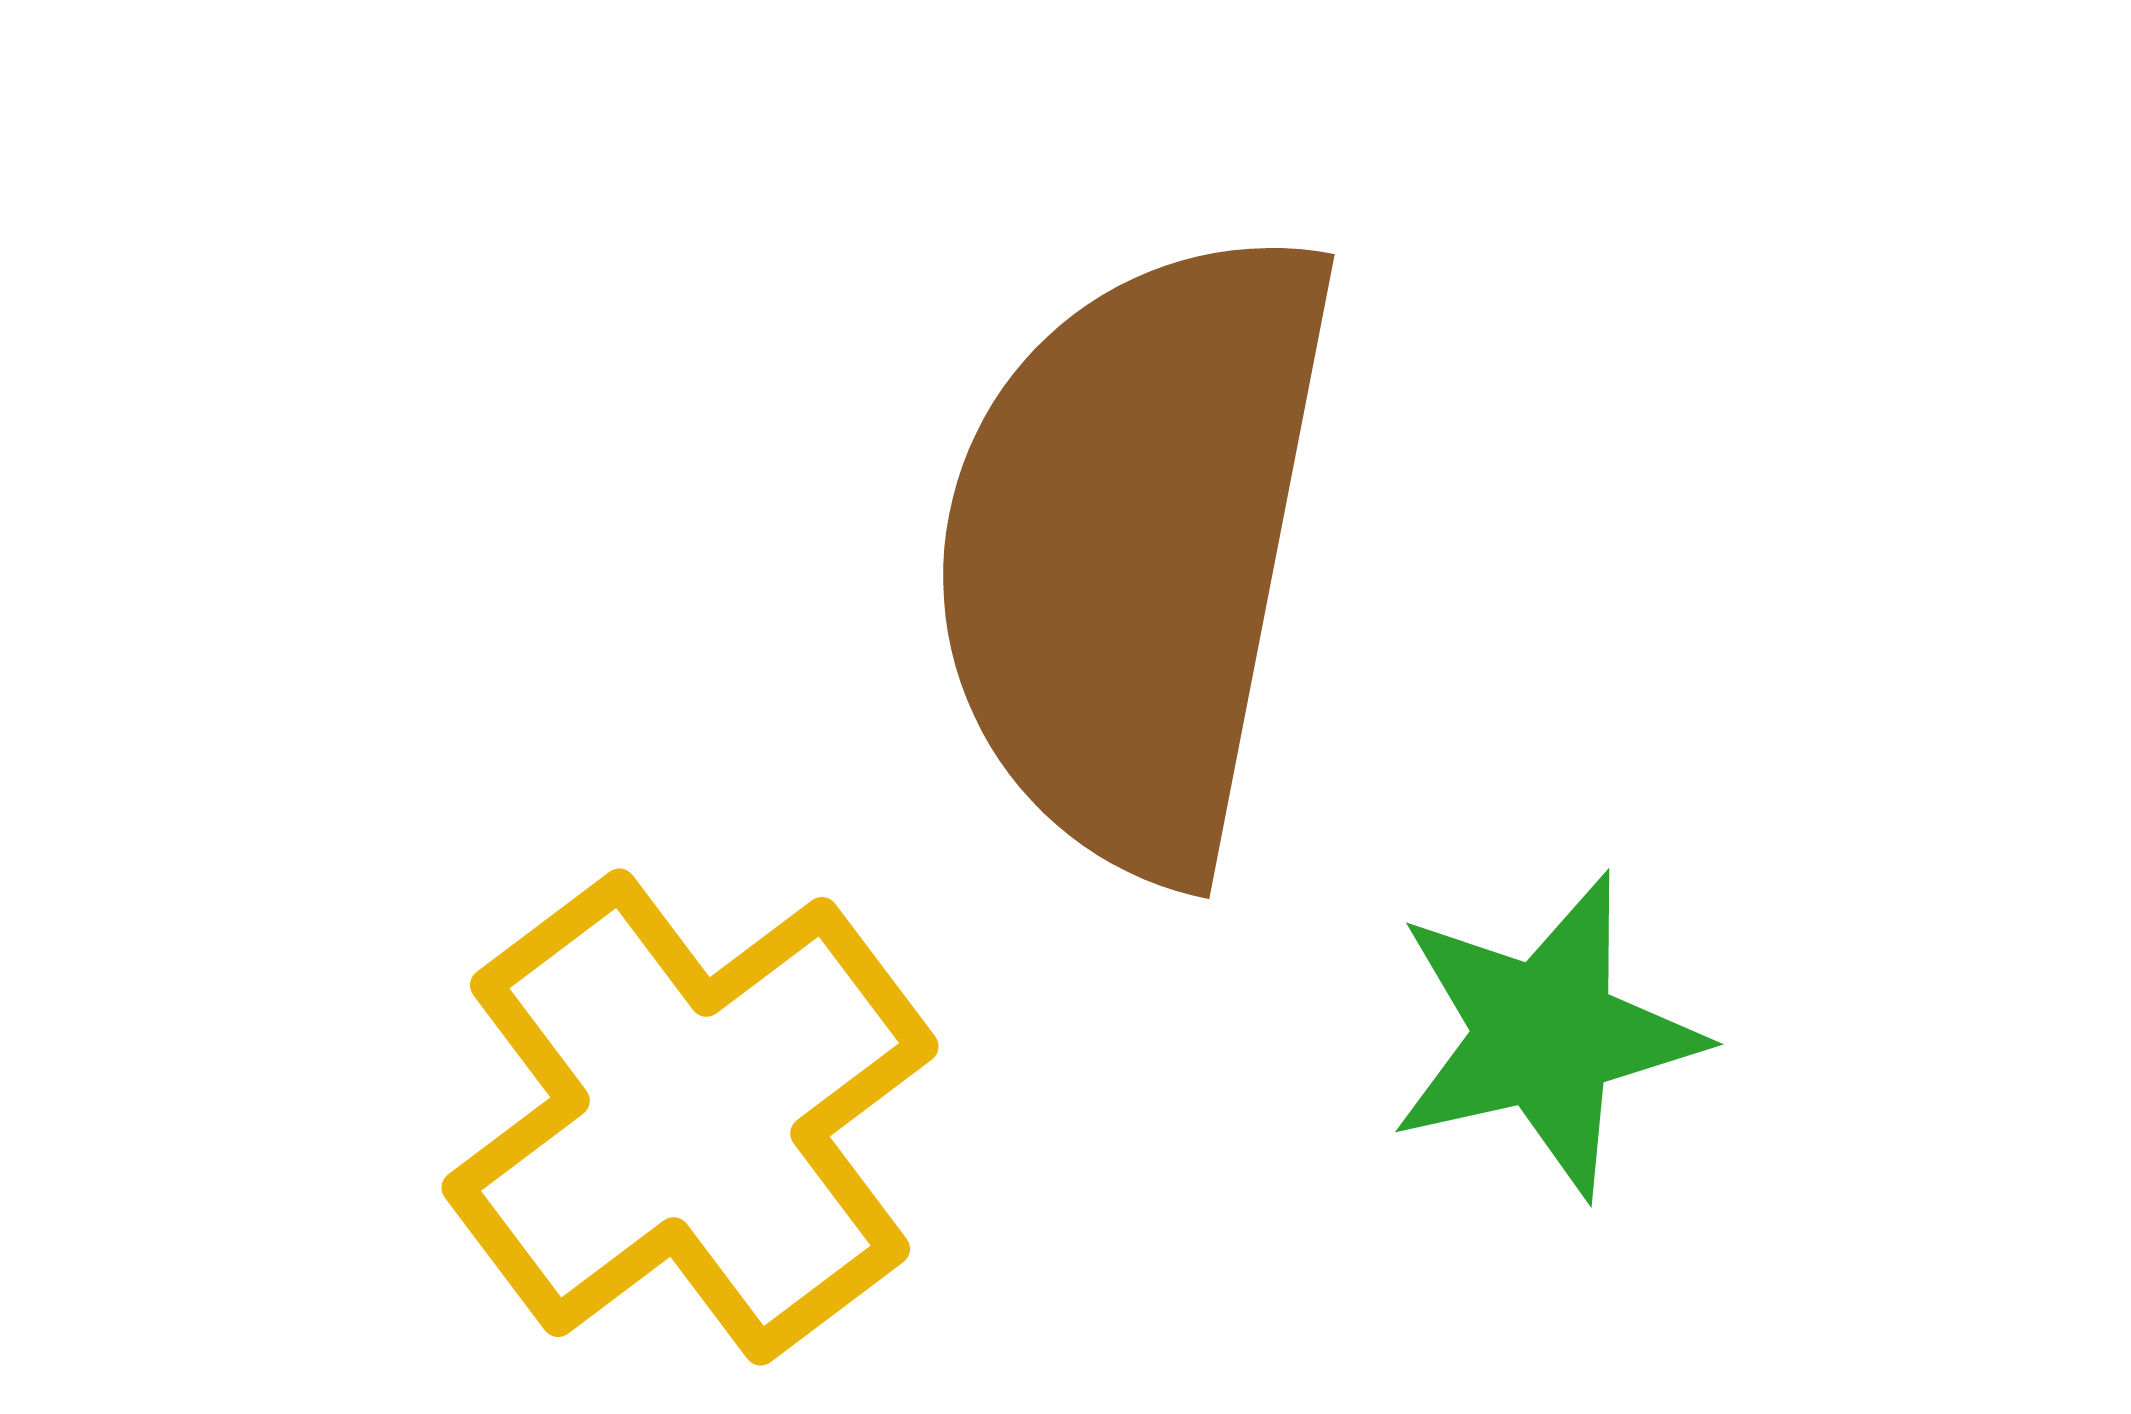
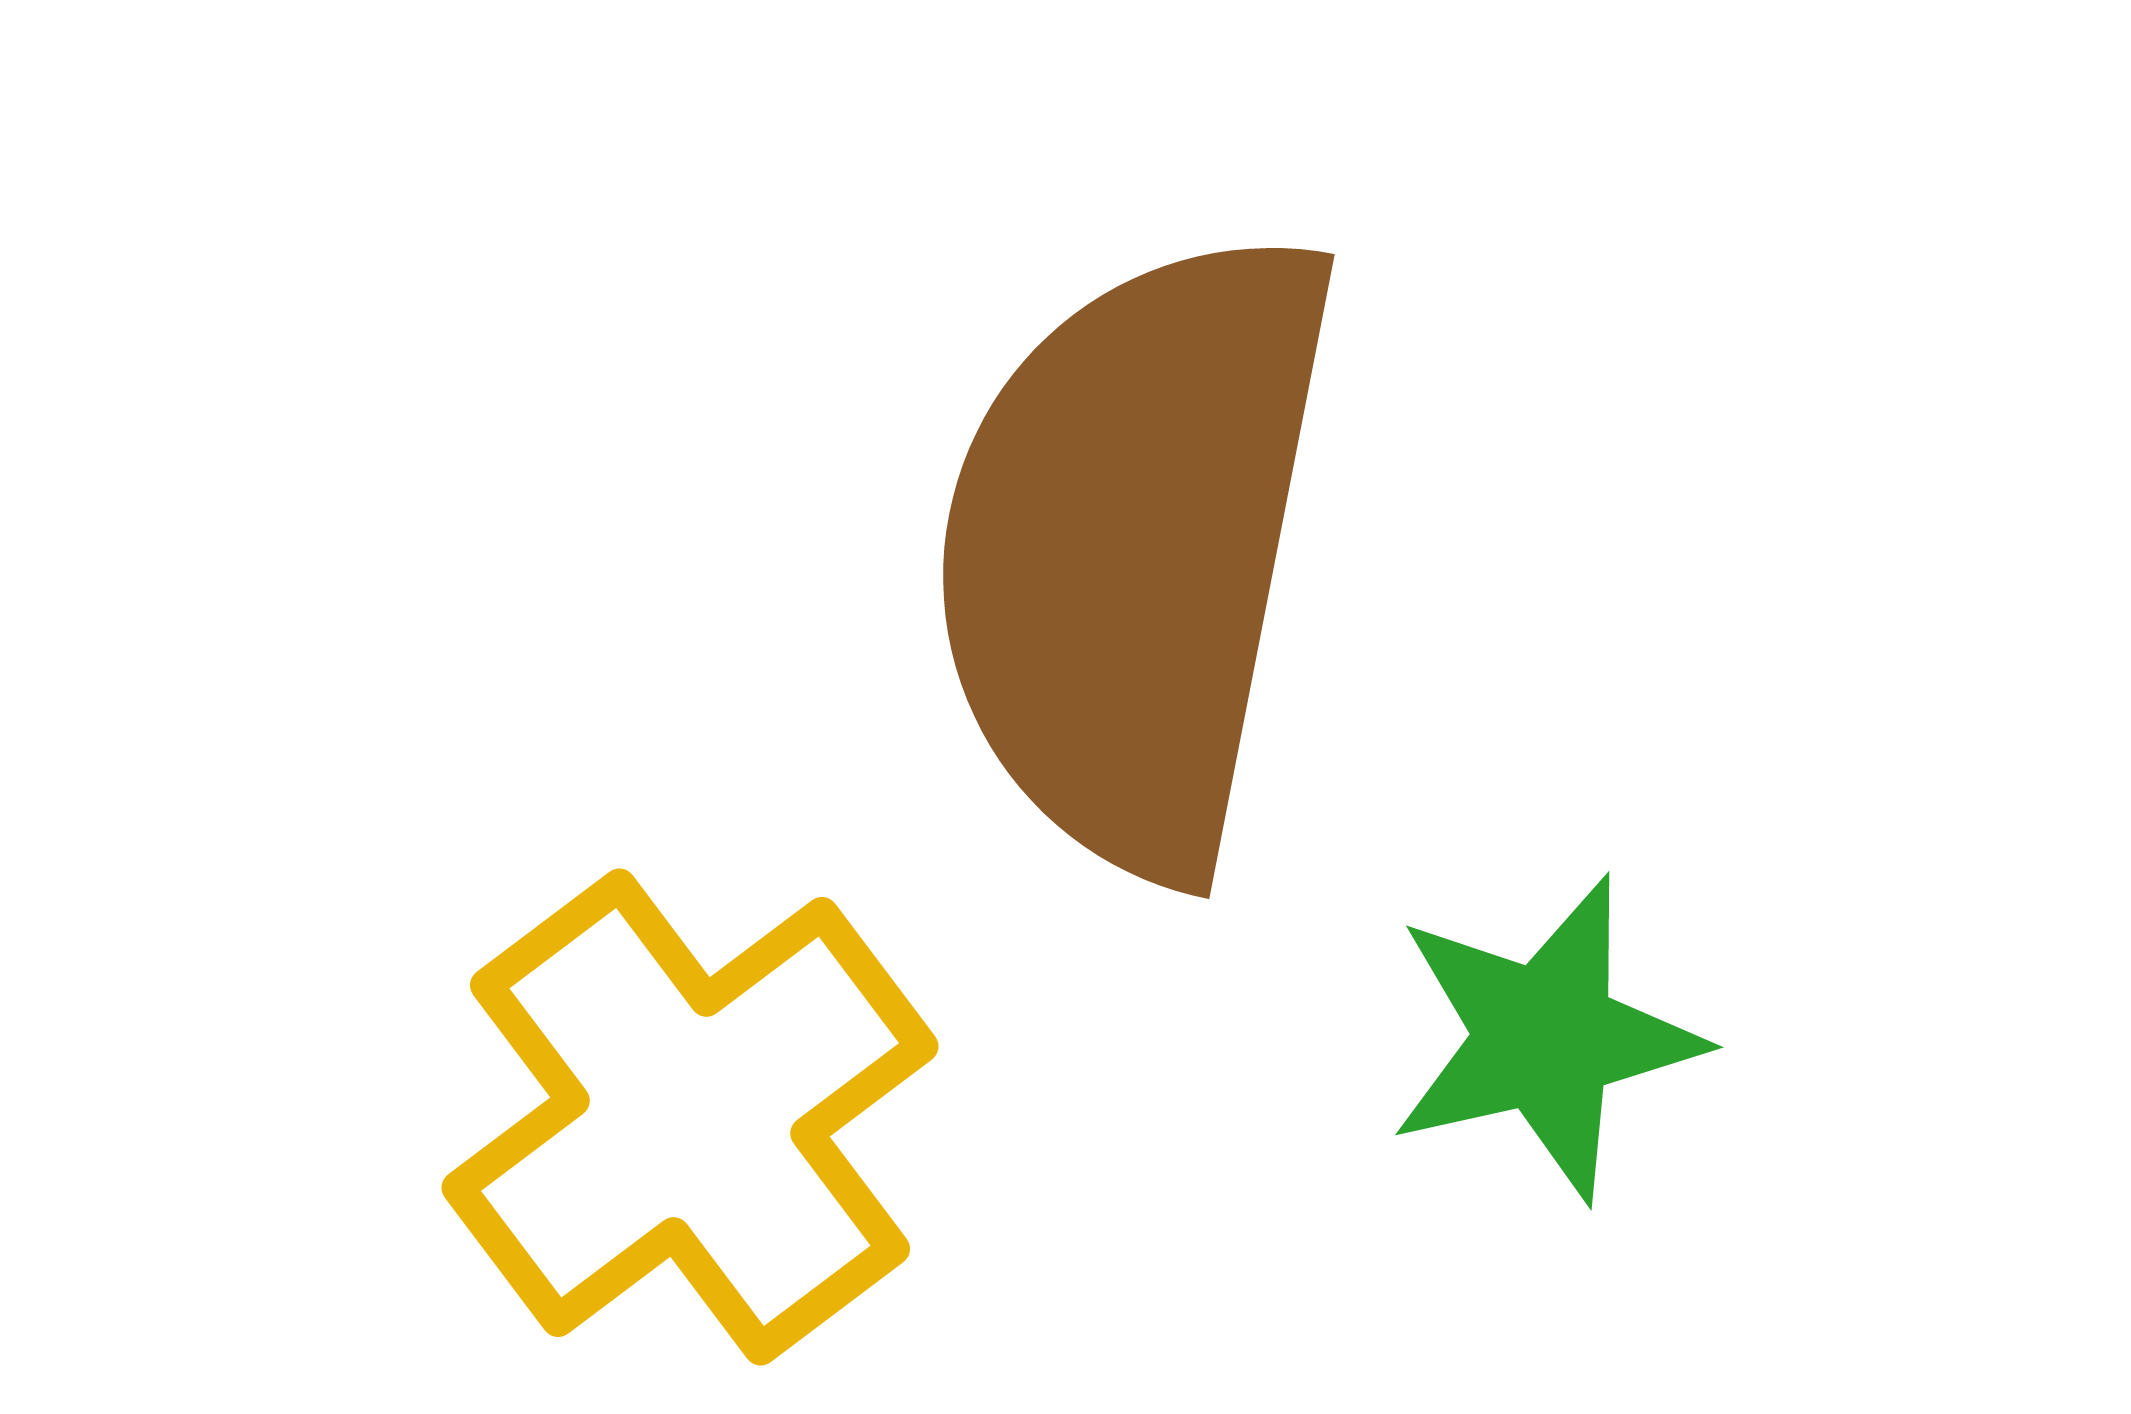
green star: moved 3 px down
